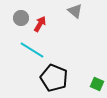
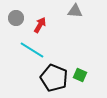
gray triangle: rotated 35 degrees counterclockwise
gray circle: moved 5 px left
red arrow: moved 1 px down
green square: moved 17 px left, 9 px up
